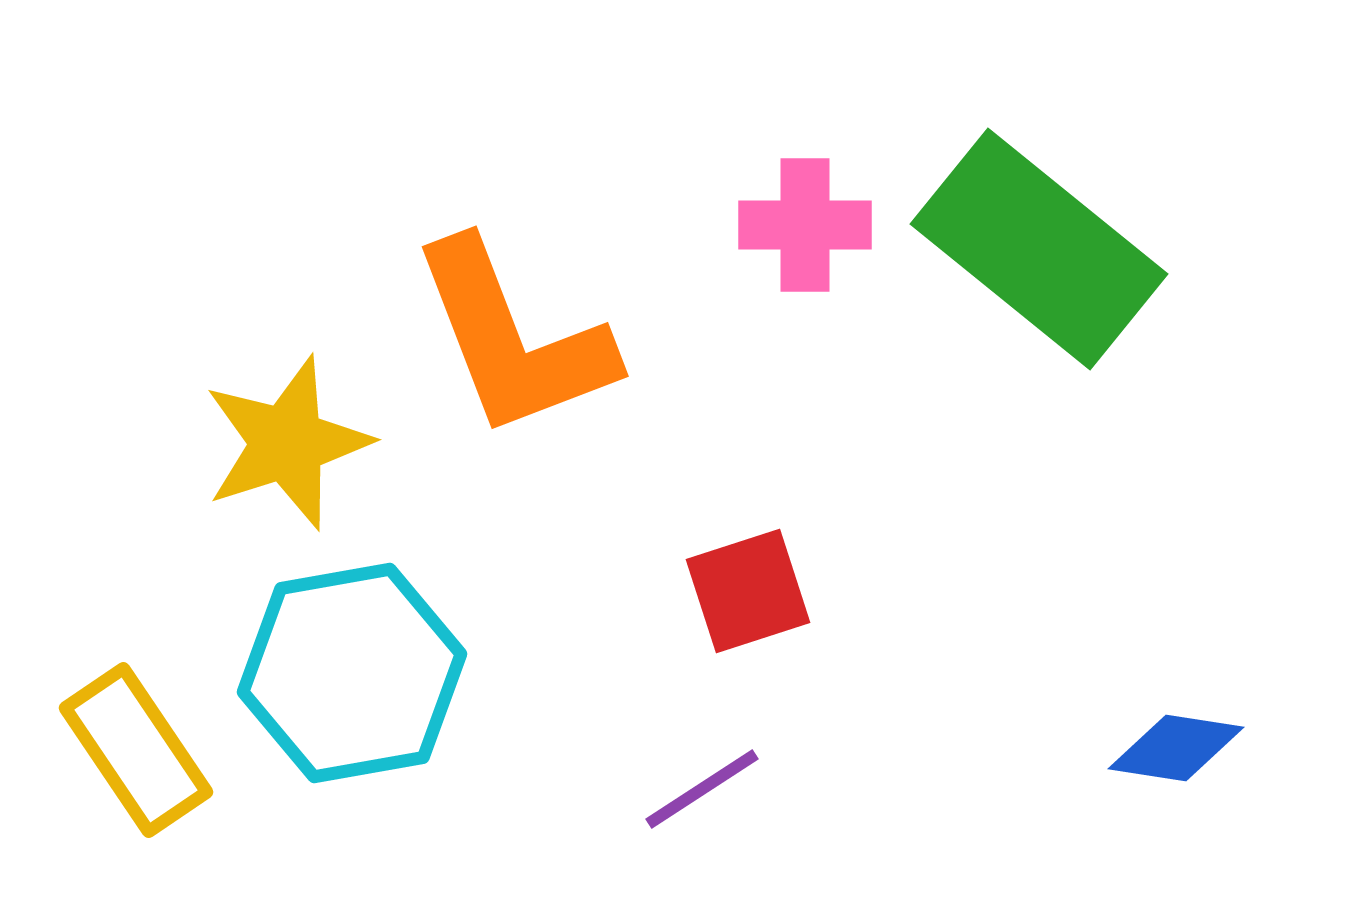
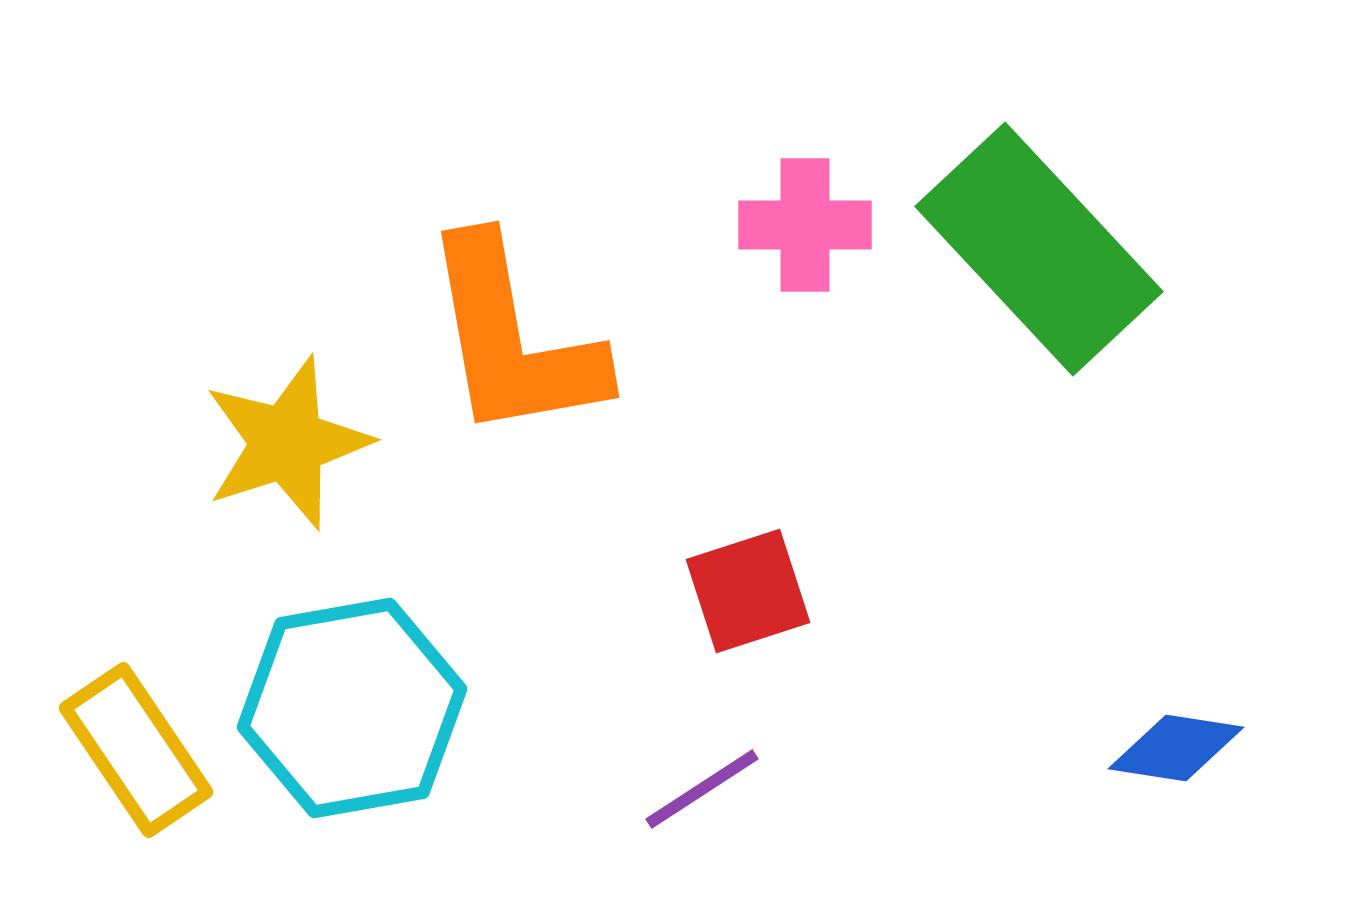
green rectangle: rotated 8 degrees clockwise
orange L-shape: rotated 11 degrees clockwise
cyan hexagon: moved 35 px down
